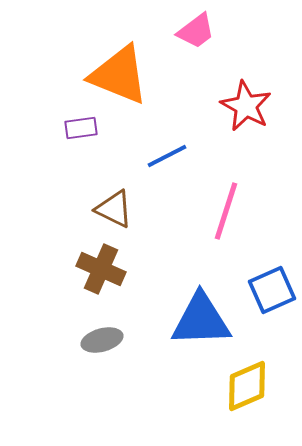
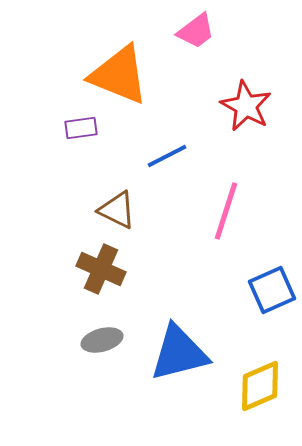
brown triangle: moved 3 px right, 1 px down
blue triangle: moved 22 px left, 33 px down; rotated 12 degrees counterclockwise
yellow diamond: moved 13 px right
